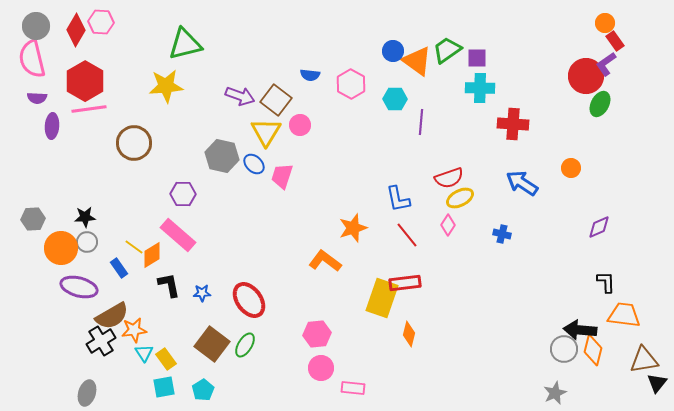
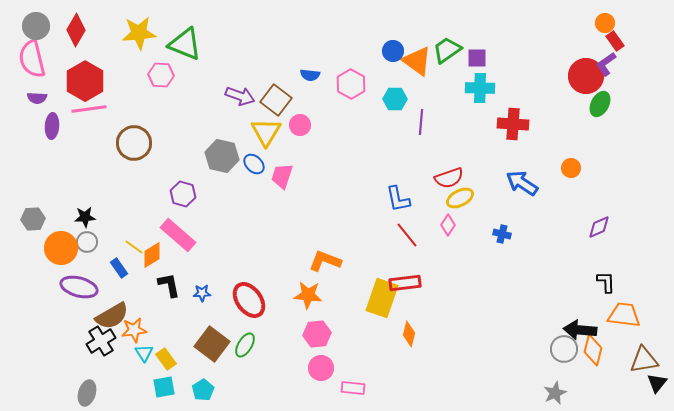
pink hexagon at (101, 22): moved 60 px right, 53 px down
green triangle at (185, 44): rotated 36 degrees clockwise
yellow star at (166, 86): moved 27 px left, 53 px up
purple hexagon at (183, 194): rotated 15 degrees clockwise
orange star at (353, 228): moved 45 px left, 67 px down; rotated 24 degrees clockwise
orange L-shape at (325, 261): rotated 16 degrees counterclockwise
